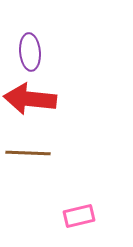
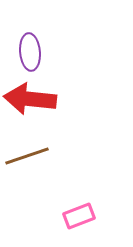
brown line: moved 1 px left, 3 px down; rotated 21 degrees counterclockwise
pink rectangle: rotated 8 degrees counterclockwise
